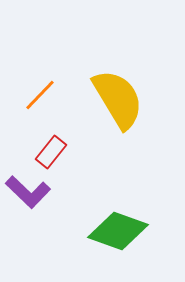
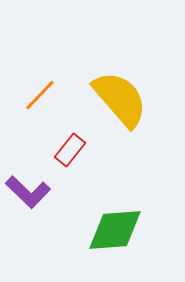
yellow semicircle: moved 2 px right; rotated 10 degrees counterclockwise
red rectangle: moved 19 px right, 2 px up
green diamond: moved 3 px left, 1 px up; rotated 24 degrees counterclockwise
